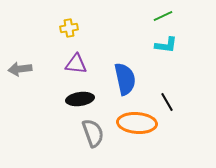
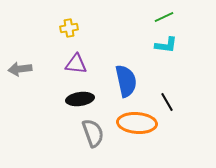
green line: moved 1 px right, 1 px down
blue semicircle: moved 1 px right, 2 px down
